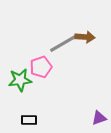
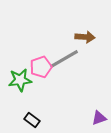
gray line: moved 16 px down
black rectangle: moved 3 px right; rotated 35 degrees clockwise
